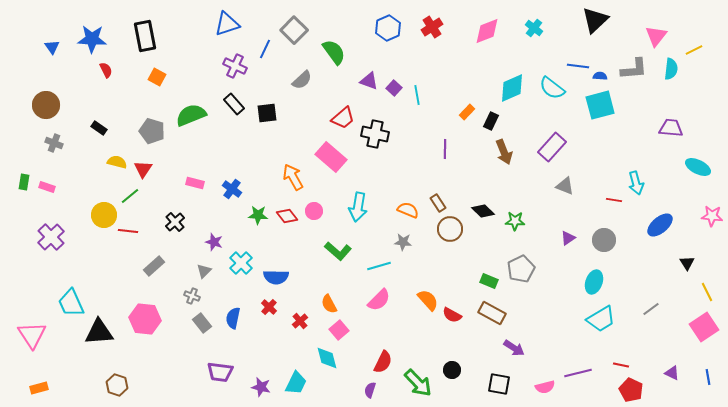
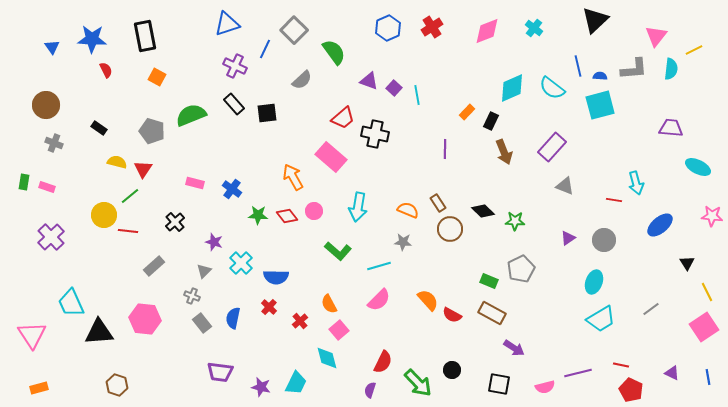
blue line at (578, 66): rotated 70 degrees clockwise
